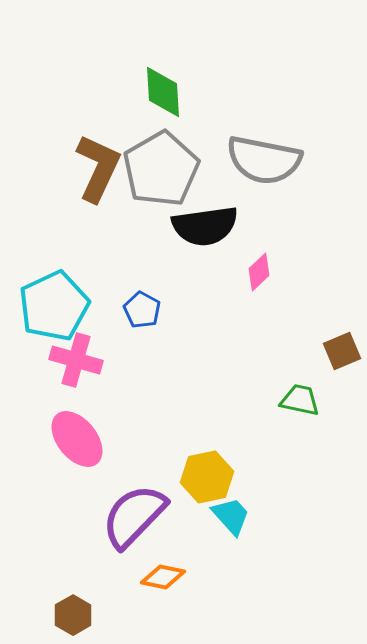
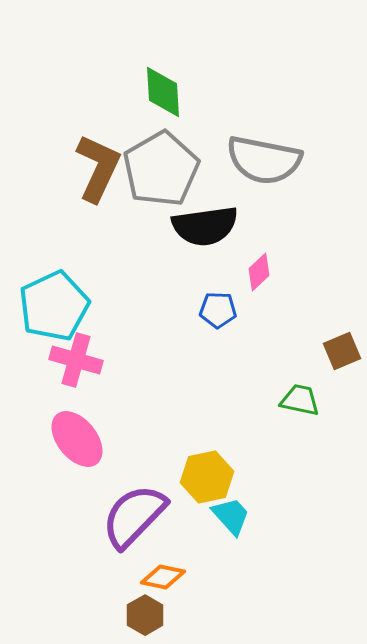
blue pentagon: moved 76 px right; rotated 27 degrees counterclockwise
brown hexagon: moved 72 px right
